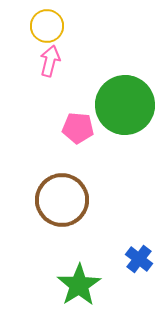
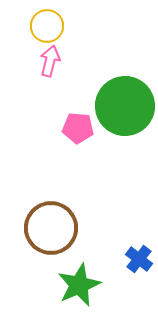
green circle: moved 1 px down
brown circle: moved 11 px left, 28 px down
green star: rotated 9 degrees clockwise
